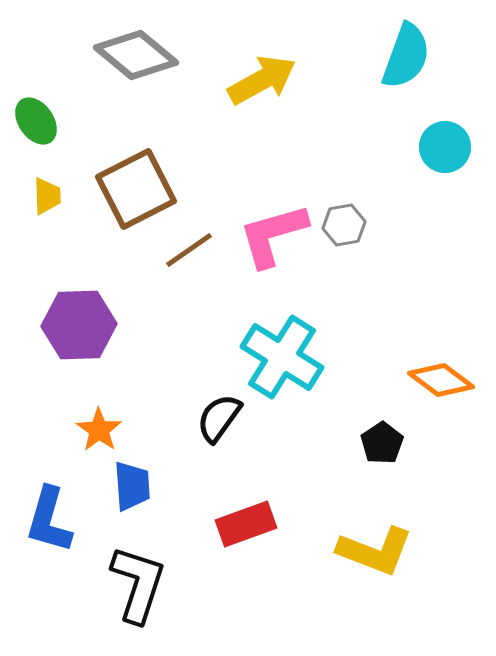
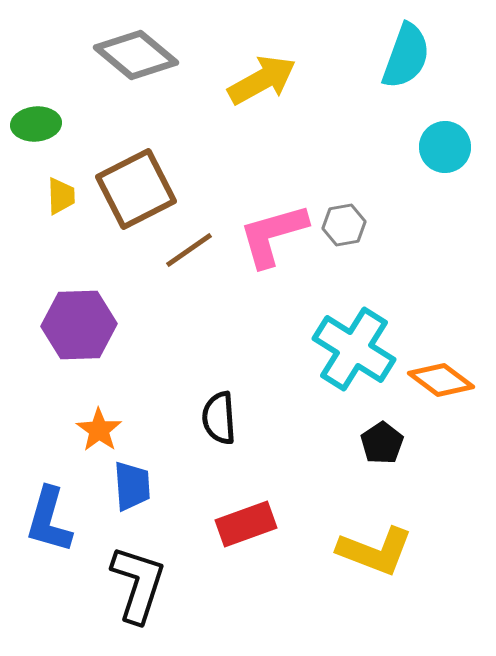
green ellipse: moved 3 px down; rotated 60 degrees counterclockwise
yellow trapezoid: moved 14 px right
cyan cross: moved 72 px right, 8 px up
black semicircle: rotated 40 degrees counterclockwise
